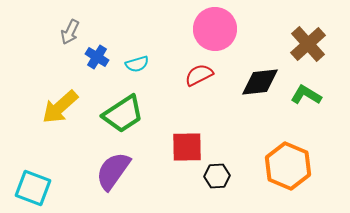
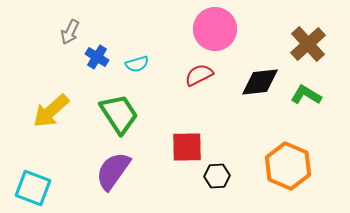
yellow arrow: moved 9 px left, 4 px down
green trapezoid: moved 4 px left; rotated 90 degrees counterclockwise
